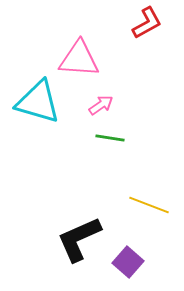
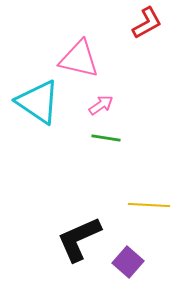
pink triangle: rotated 9 degrees clockwise
cyan triangle: rotated 18 degrees clockwise
green line: moved 4 px left
yellow line: rotated 18 degrees counterclockwise
